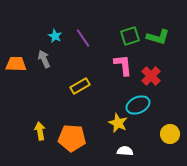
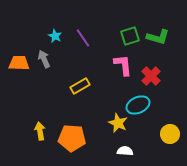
orange trapezoid: moved 3 px right, 1 px up
